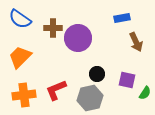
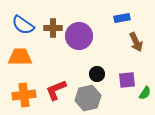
blue semicircle: moved 3 px right, 6 px down
purple circle: moved 1 px right, 2 px up
orange trapezoid: rotated 45 degrees clockwise
purple square: rotated 18 degrees counterclockwise
gray hexagon: moved 2 px left
